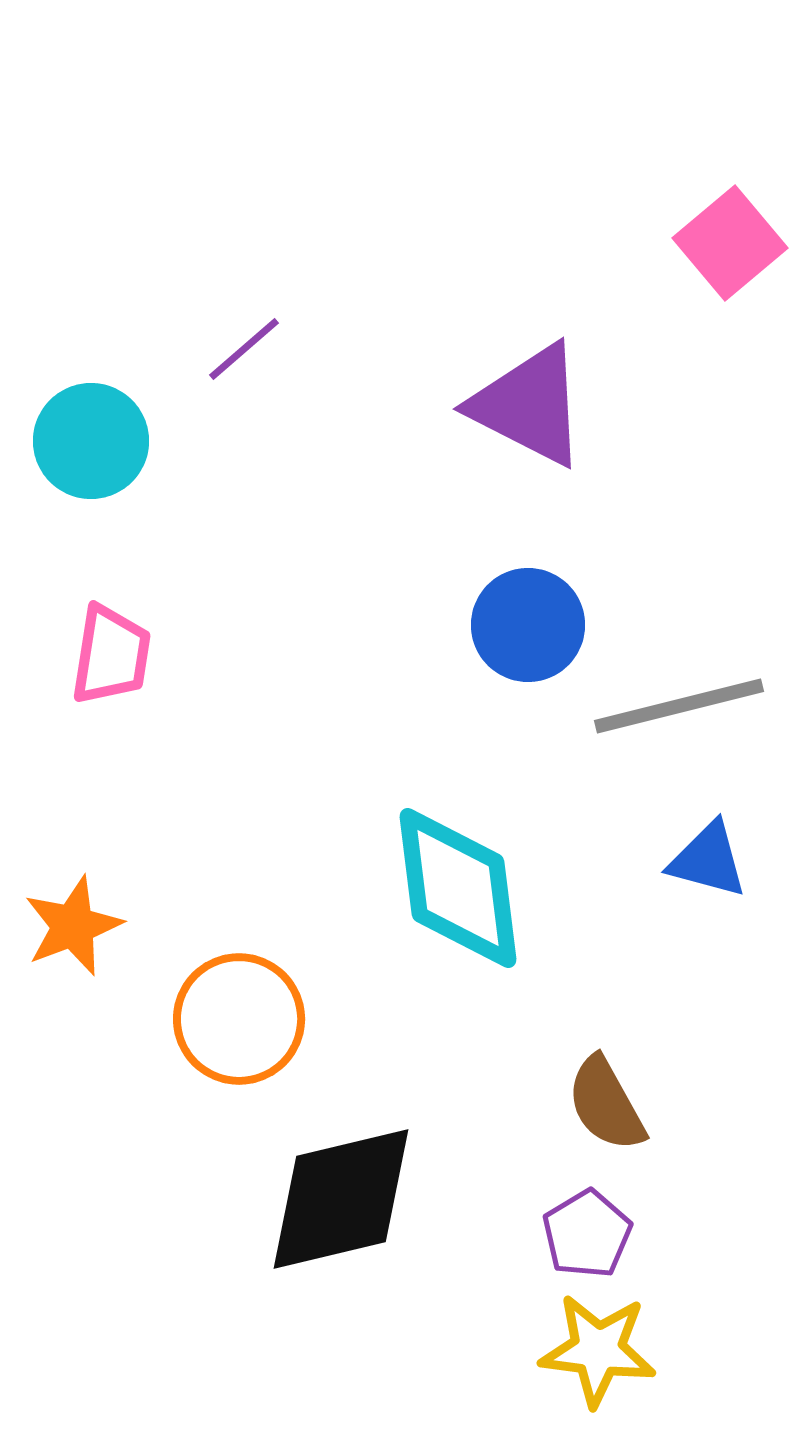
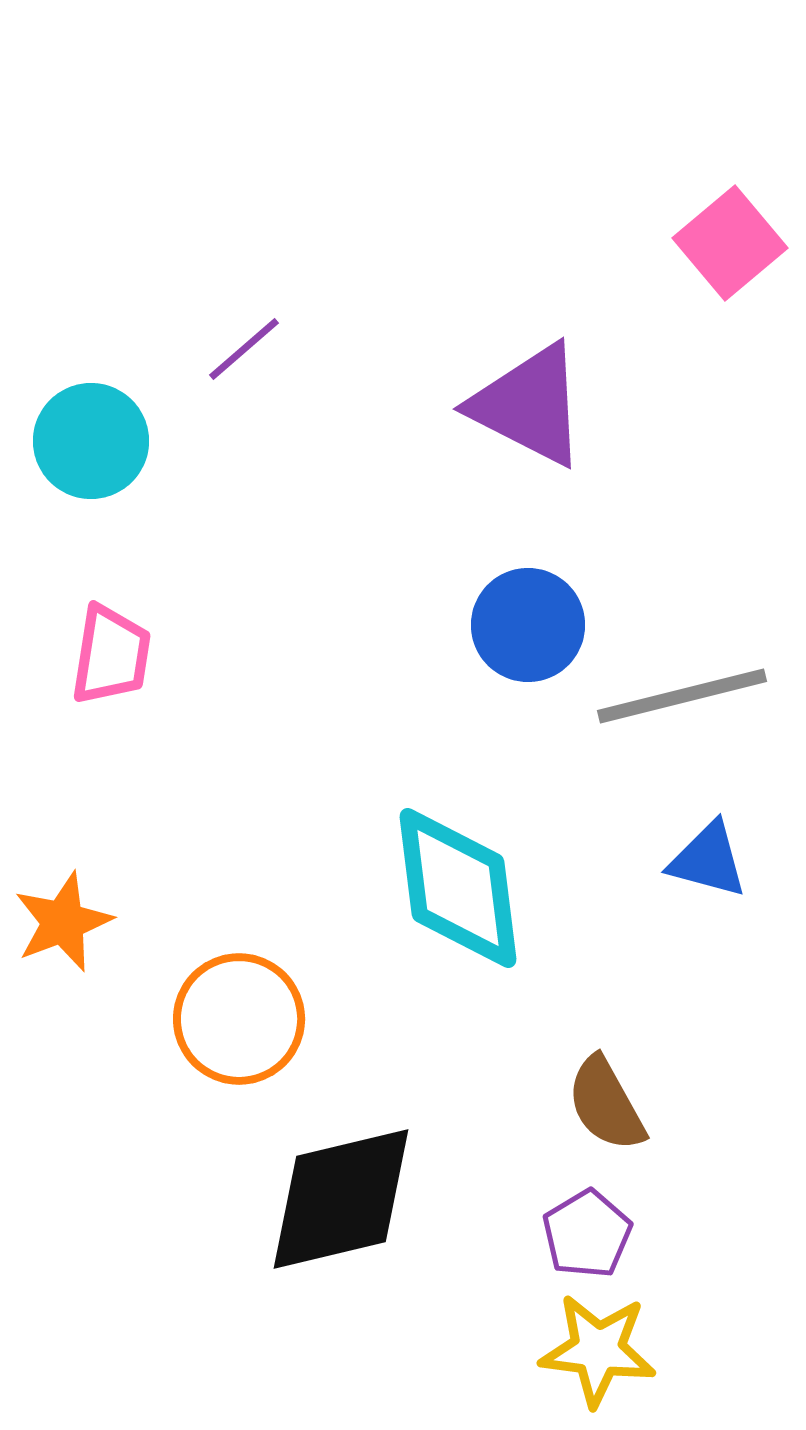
gray line: moved 3 px right, 10 px up
orange star: moved 10 px left, 4 px up
